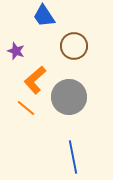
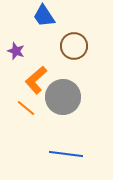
orange L-shape: moved 1 px right
gray circle: moved 6 px left
blue line: moved 7 px left, 3 px up; rotated 72 degrees counterclockwise
